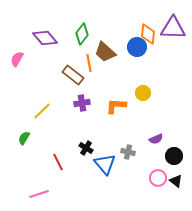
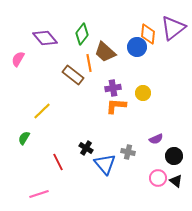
purple triangle: rotated 40 degrees counterclockwise
pink semicircle: moved 1 px right
purple cross: moved 31 px right, 15 px up
